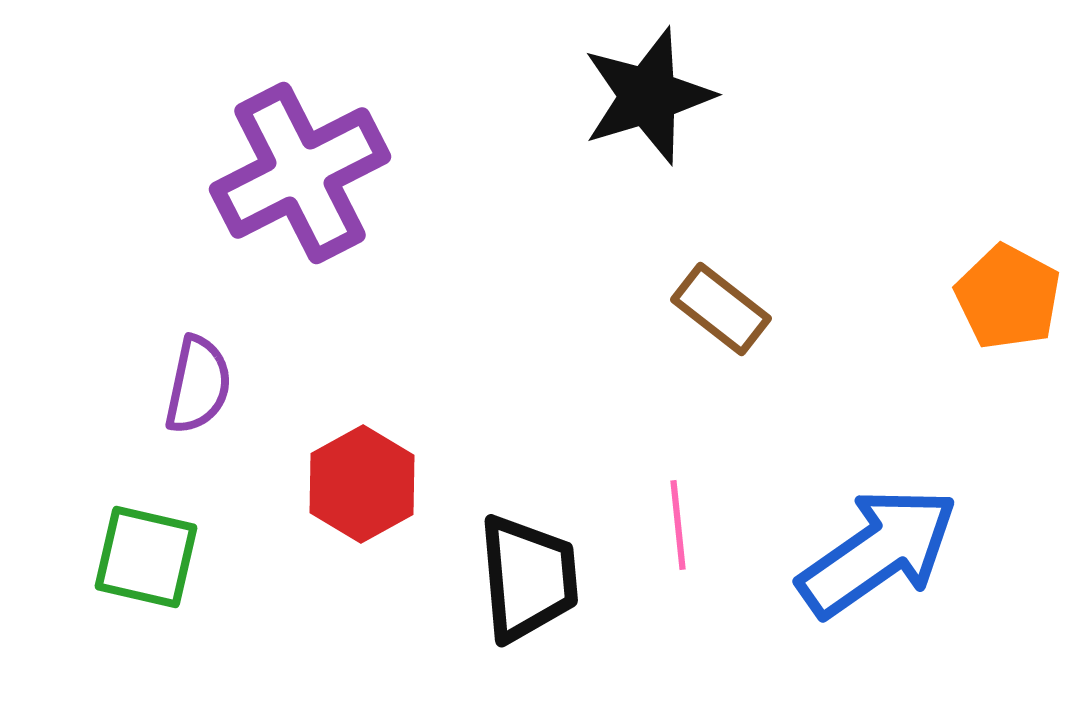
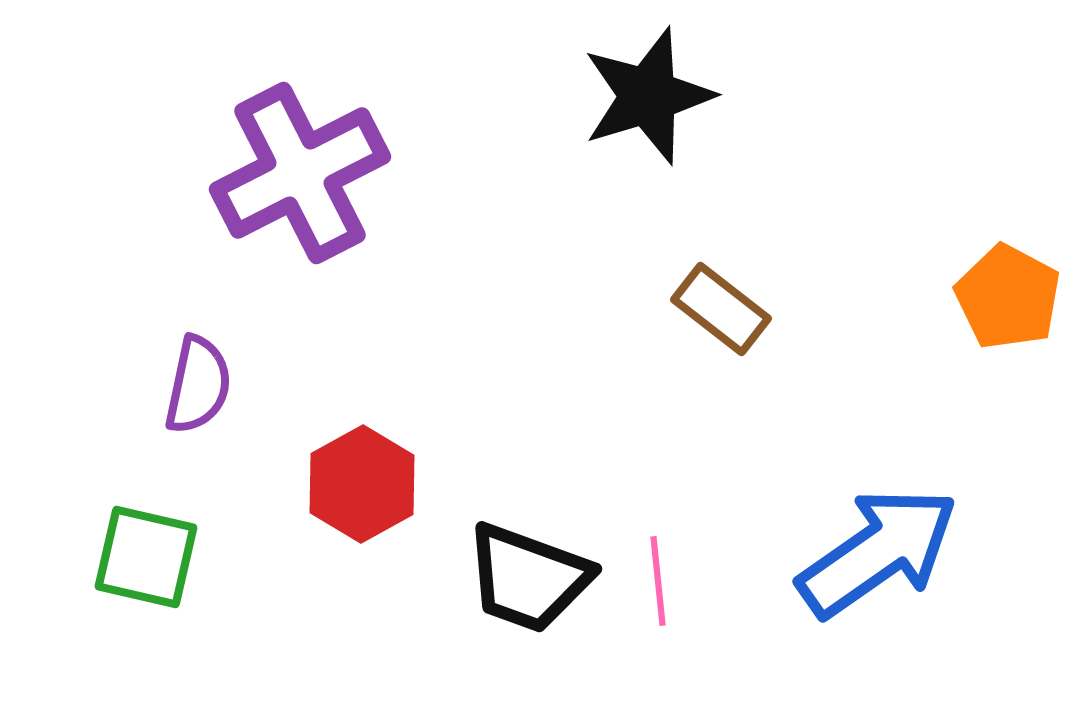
pink line: moved 20 px left, 56 px down
black trapezoid: rotated 115 degrees clockwise
